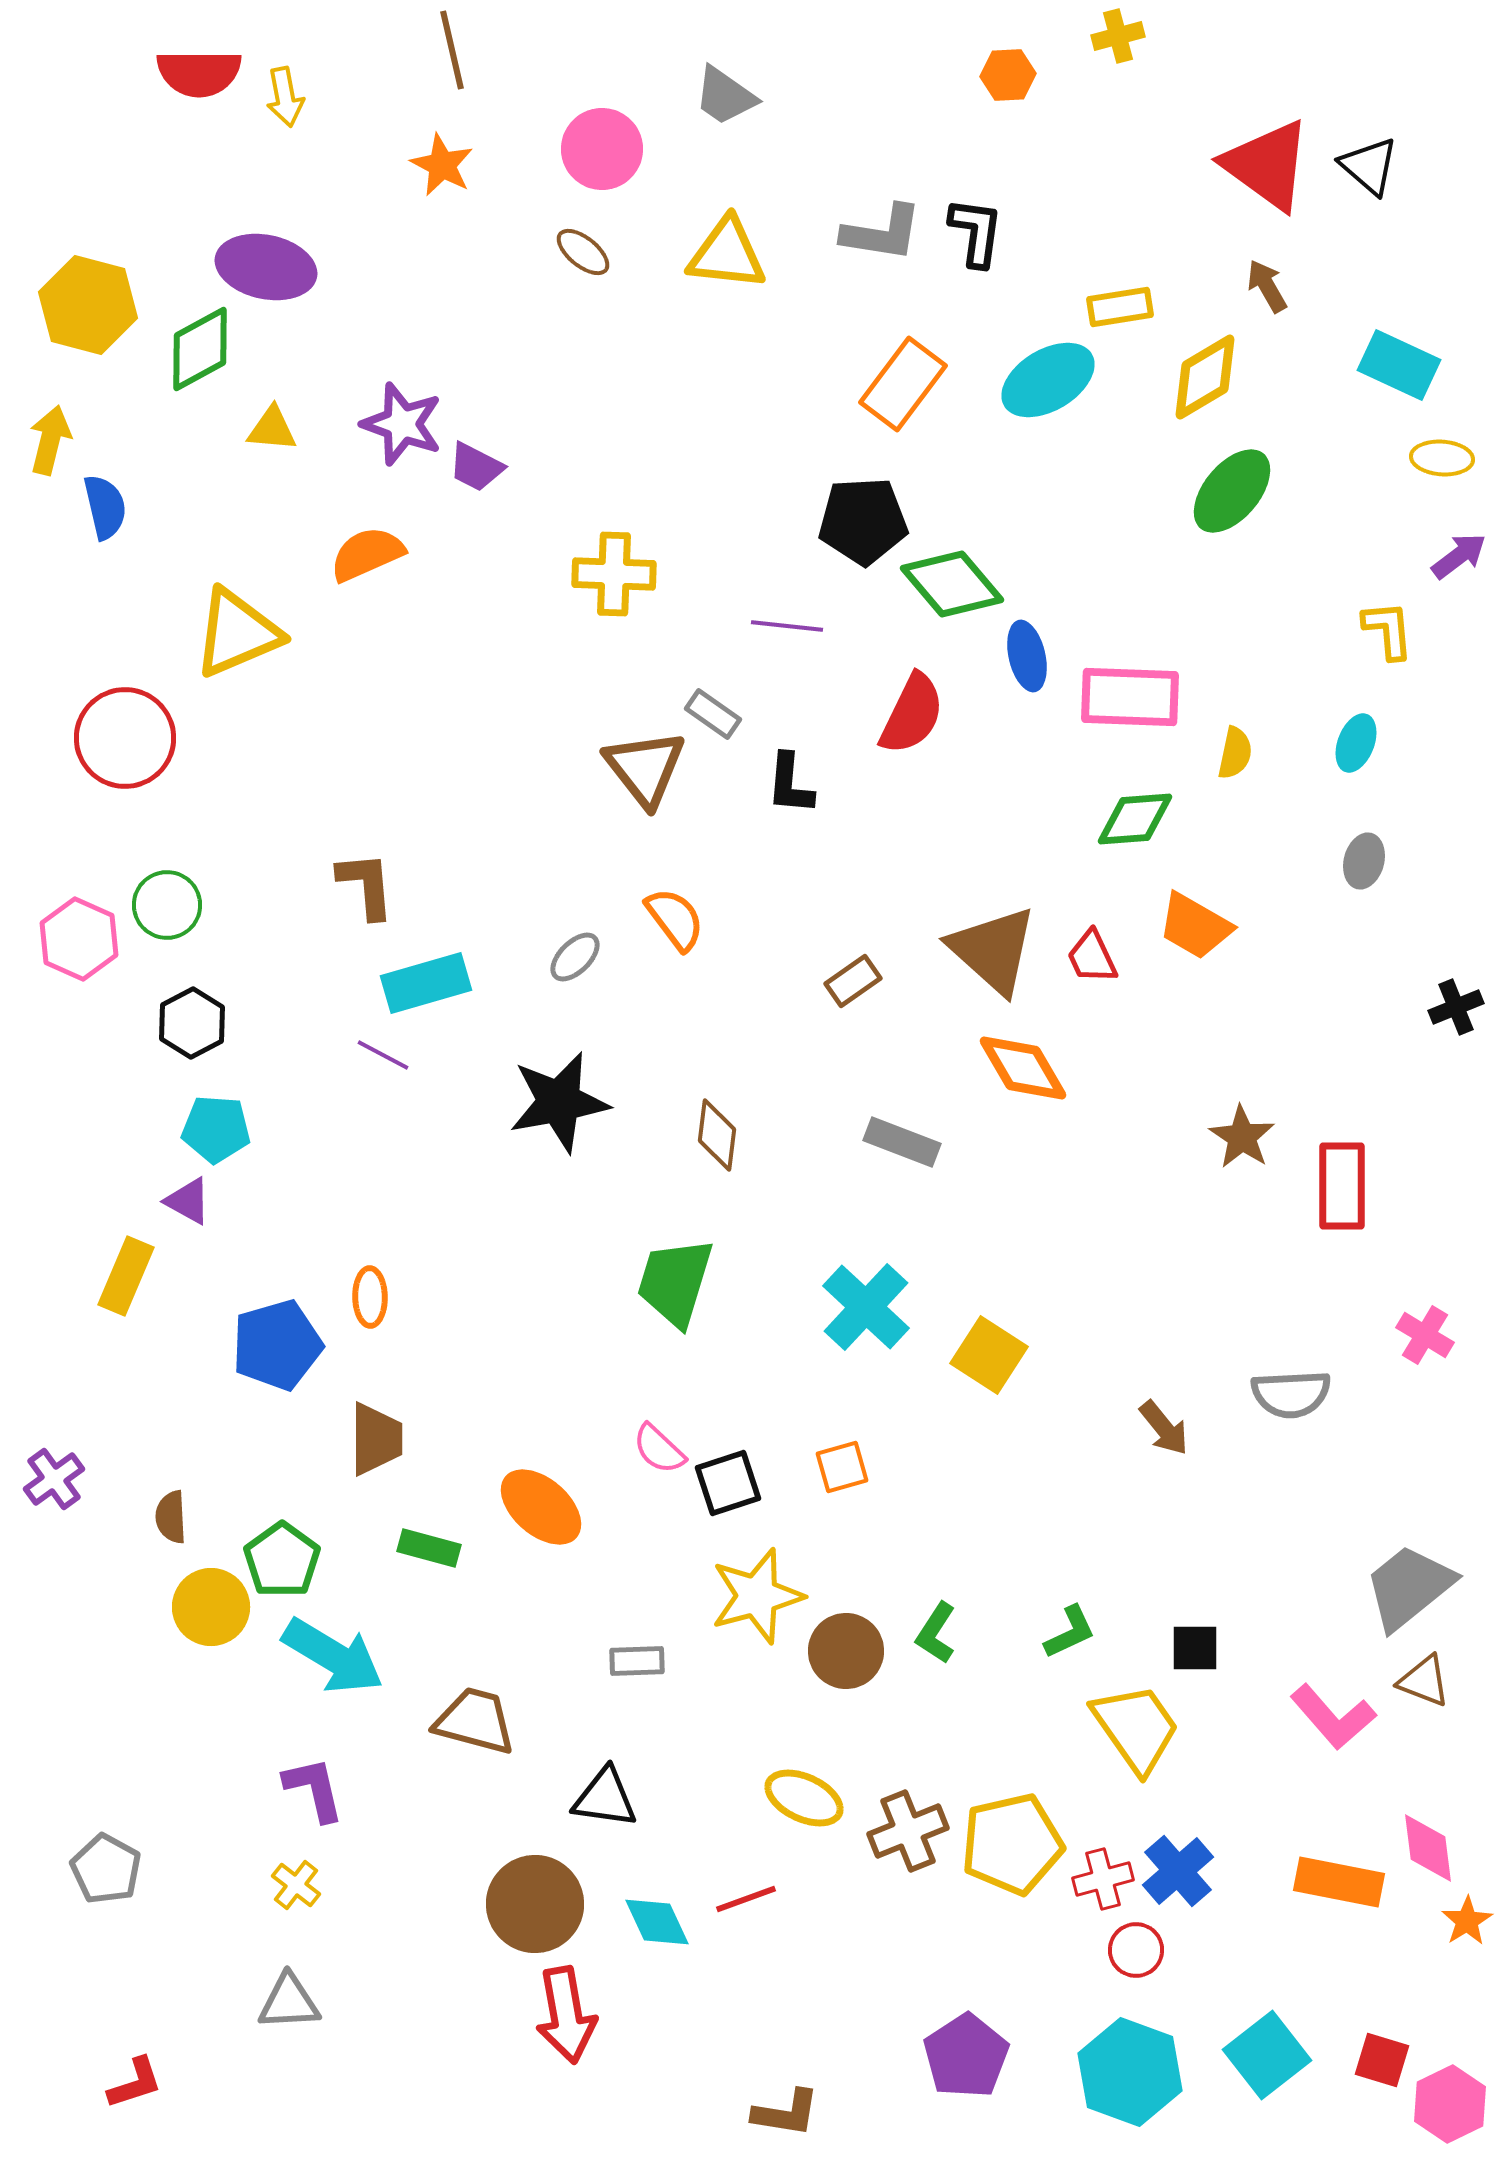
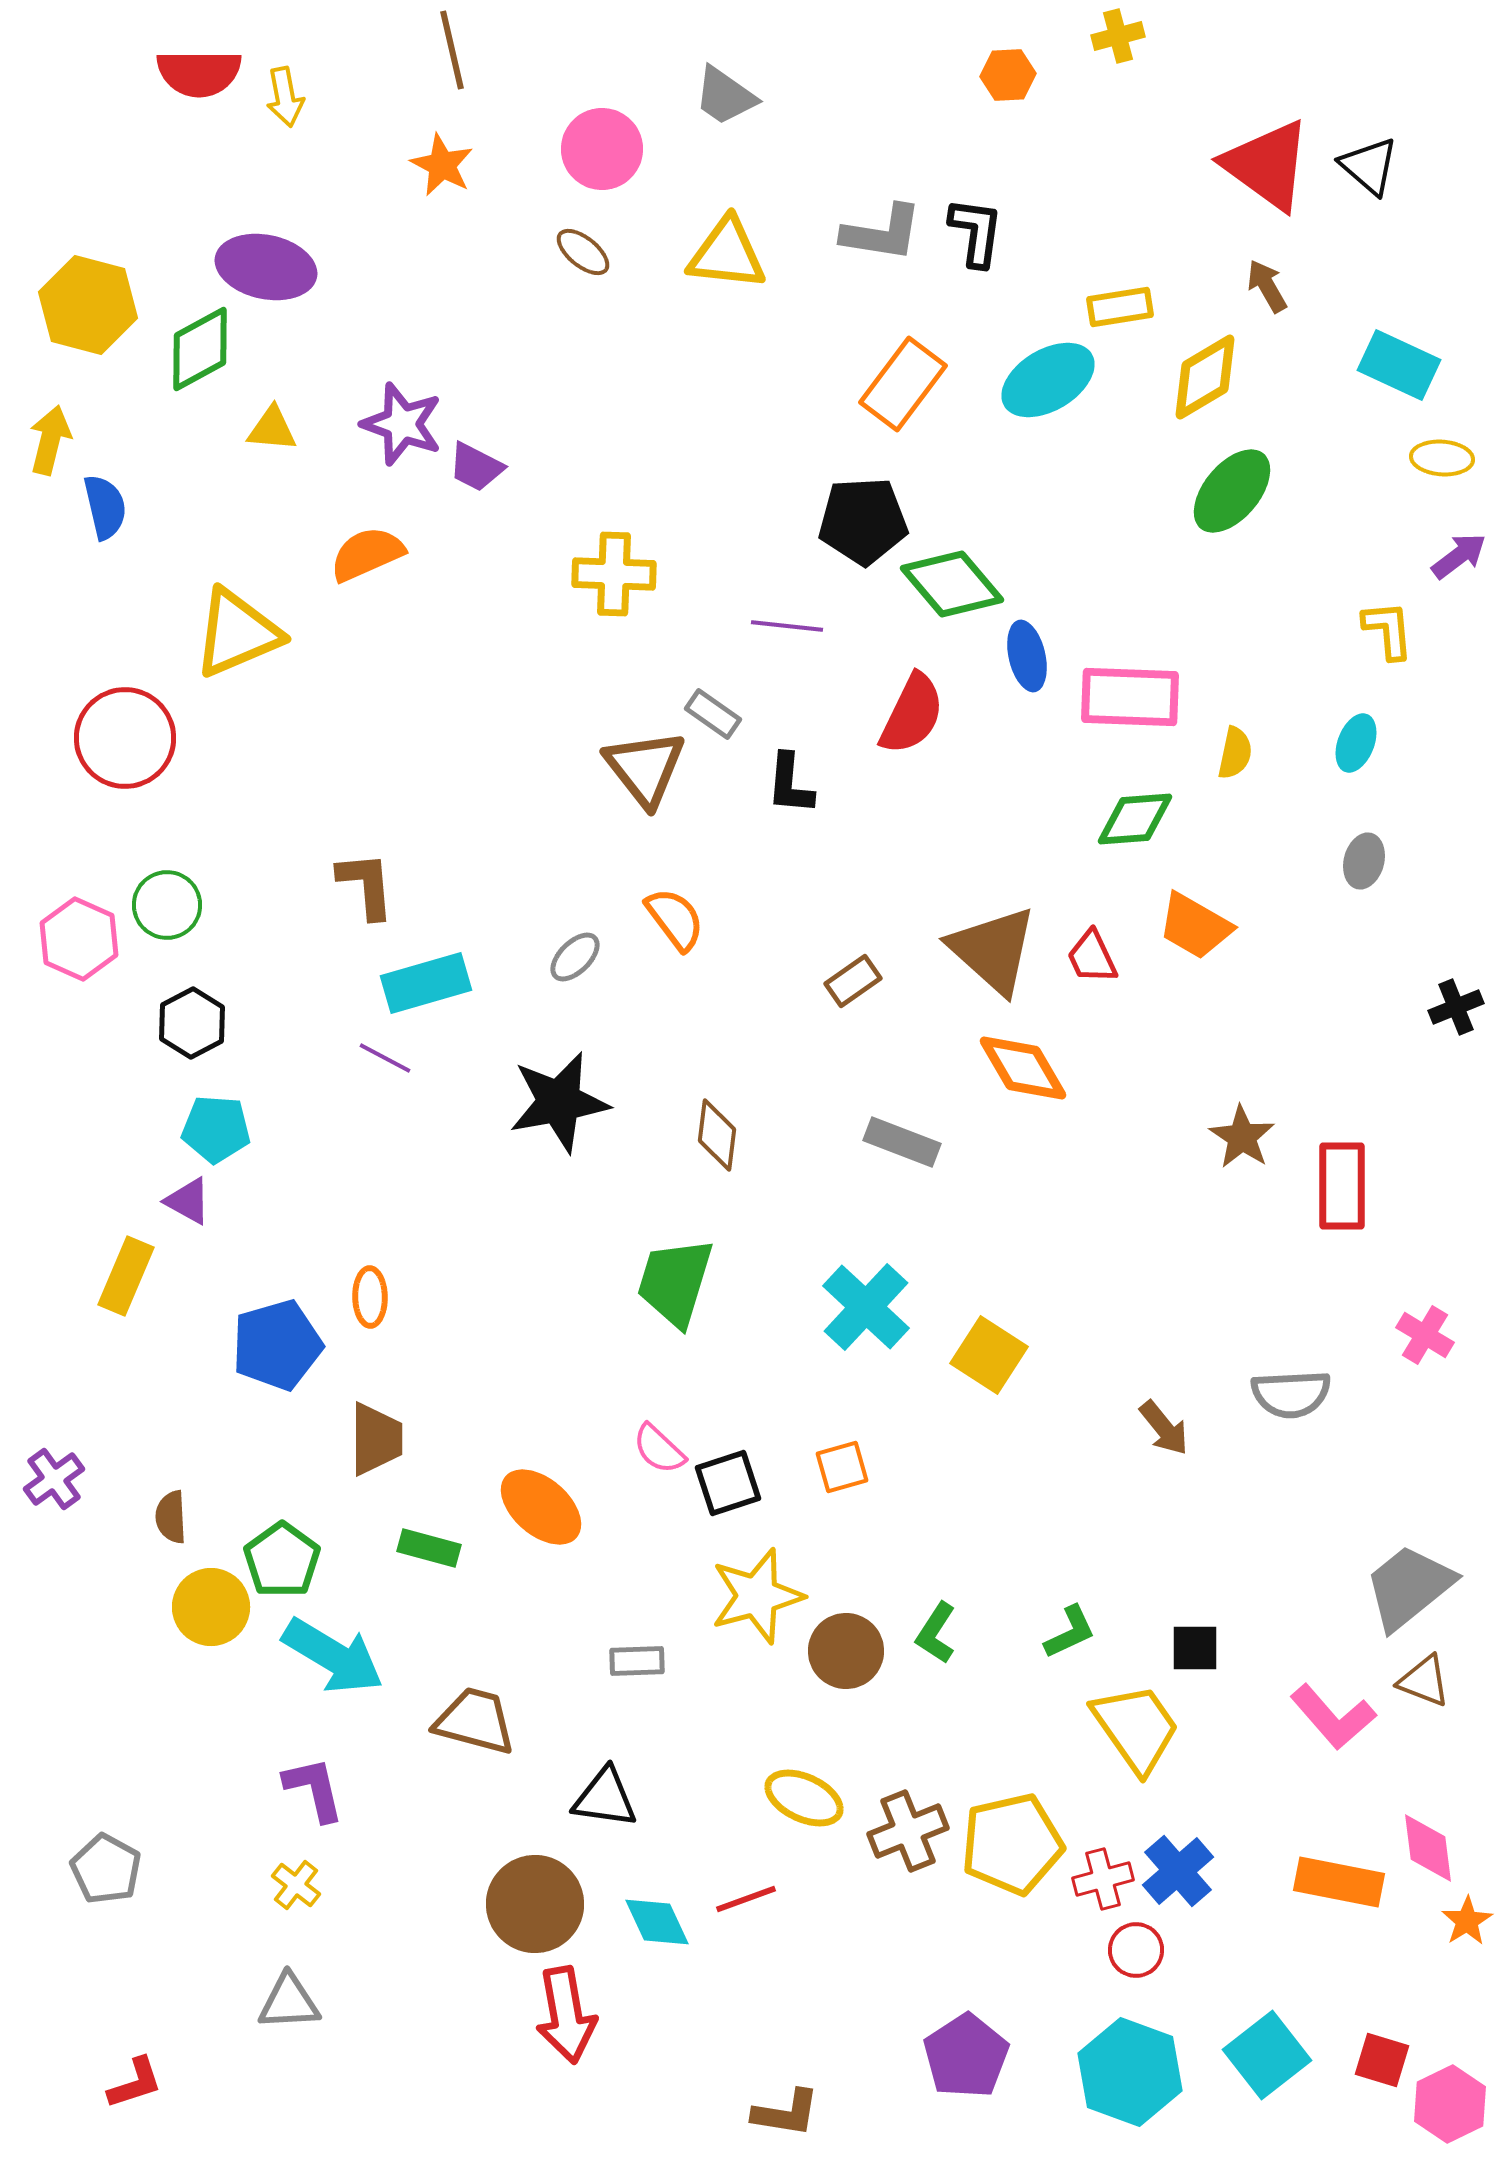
purple line at (383, 1055): moved 2 px right, 3 px down
